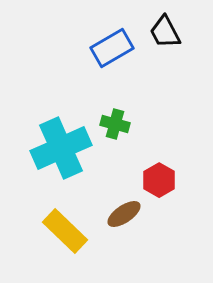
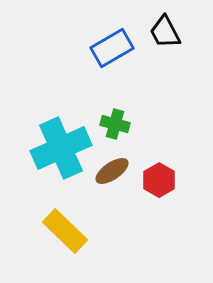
brown ellipse: moved 12 px left, 43 px up
